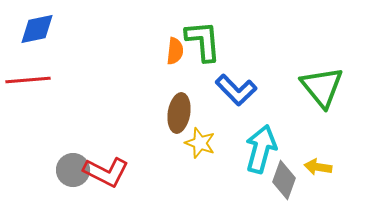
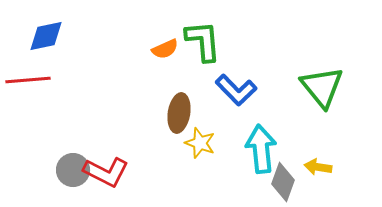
blue diamond: moved 9 px right, 7 px down
orange semicircle: moved 10 px left, 2 px up; rotated 60 degrees clockwise
cyan arrow: rotated 21 degrees counterclockwise
gray diamond: moved 1 px left, 2 px down
